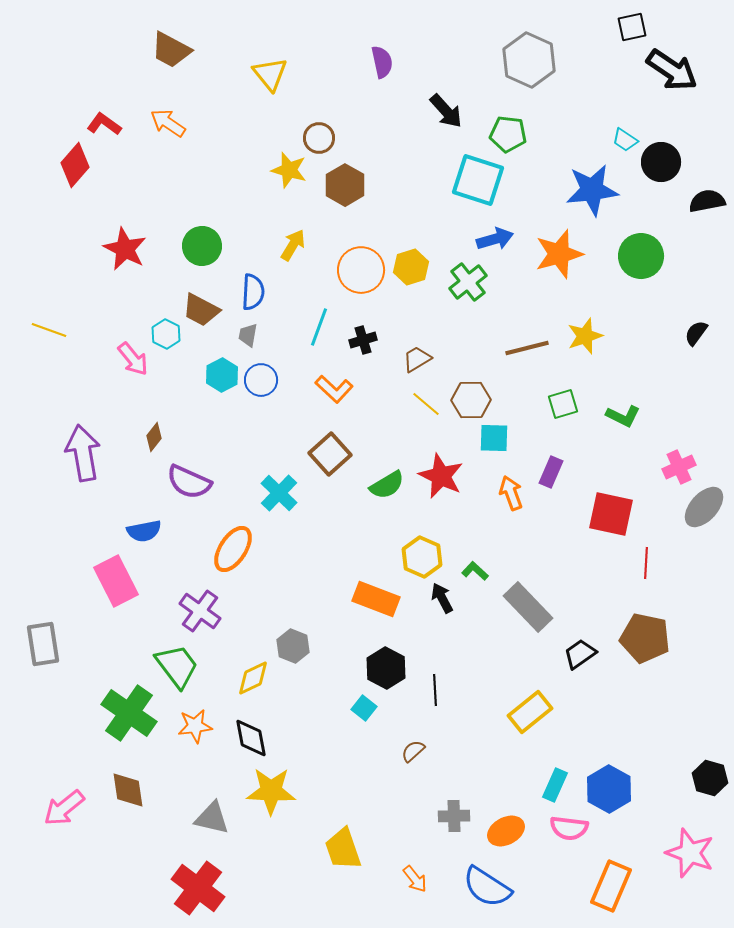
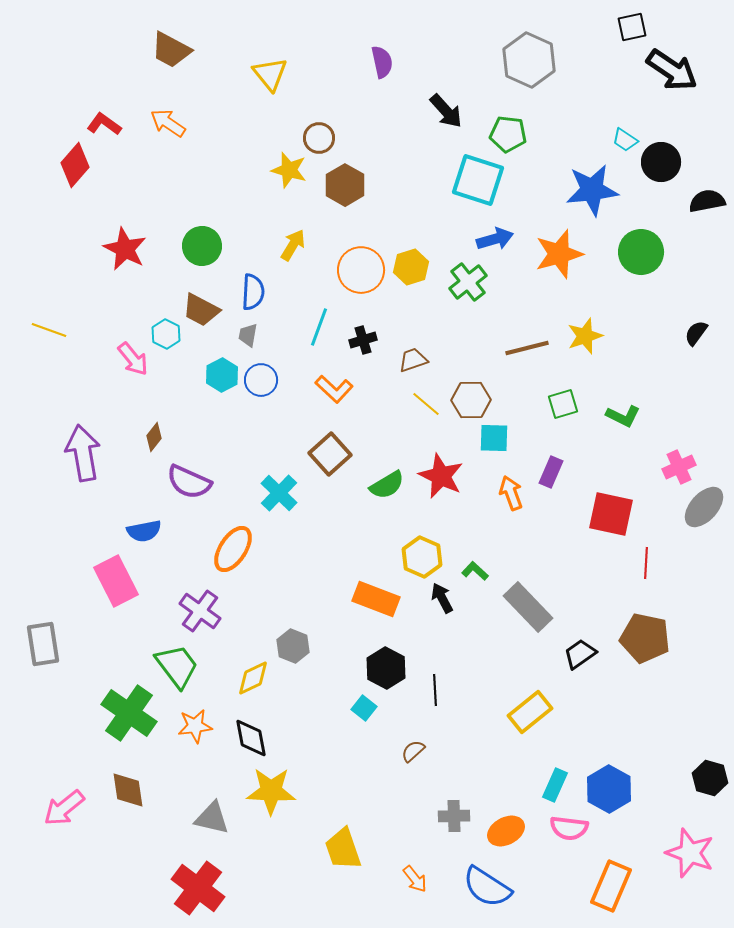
green circle at (641, 256): moved 4 px up
brown trapezoid at (417, 359): moved 4 px left, 1 px down; rotated 12 degrees clockwise
